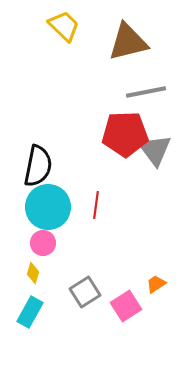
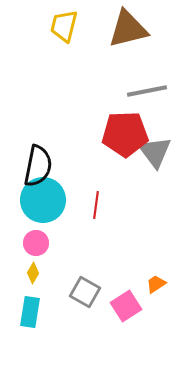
yellow trapezoid: rotated 120 degrees counterclockwise
brown triangle: moved 13 px up
gray line: moved 1 px right, 1 px up
gray triangle: moved 2 px down
cyan circle: moved 5 px left, 7 px up
pink circle: moved 7 px left
yellow diamond: rotated 15 degrees clockwise
gray square: rotated 28 degrees counterclockwise
cyan rectangle: rotated 20 degrees counterclockwise
